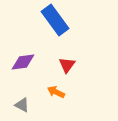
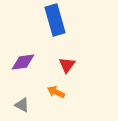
blue rectangle: rotated 20 degrees clockwise
